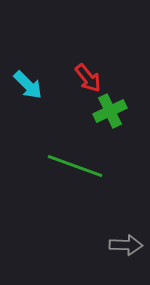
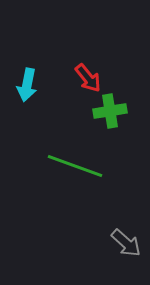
cyan arrow: moved 1 px left; rotated 56 degrees clockwise
green cross: rotated 16 degrees clockwise
gray arrow: moved 2 px up; rotated 40 degrees clockwise
